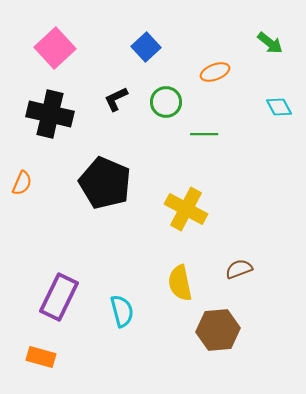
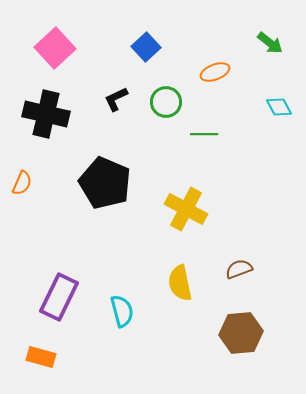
black cross: moved 4 px left
brown hexagon: moved 23 px right, 3 px down
